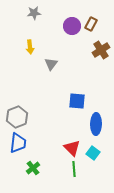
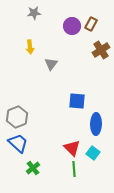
blue trapezoid: rotated 55 degrees counterclockwise
